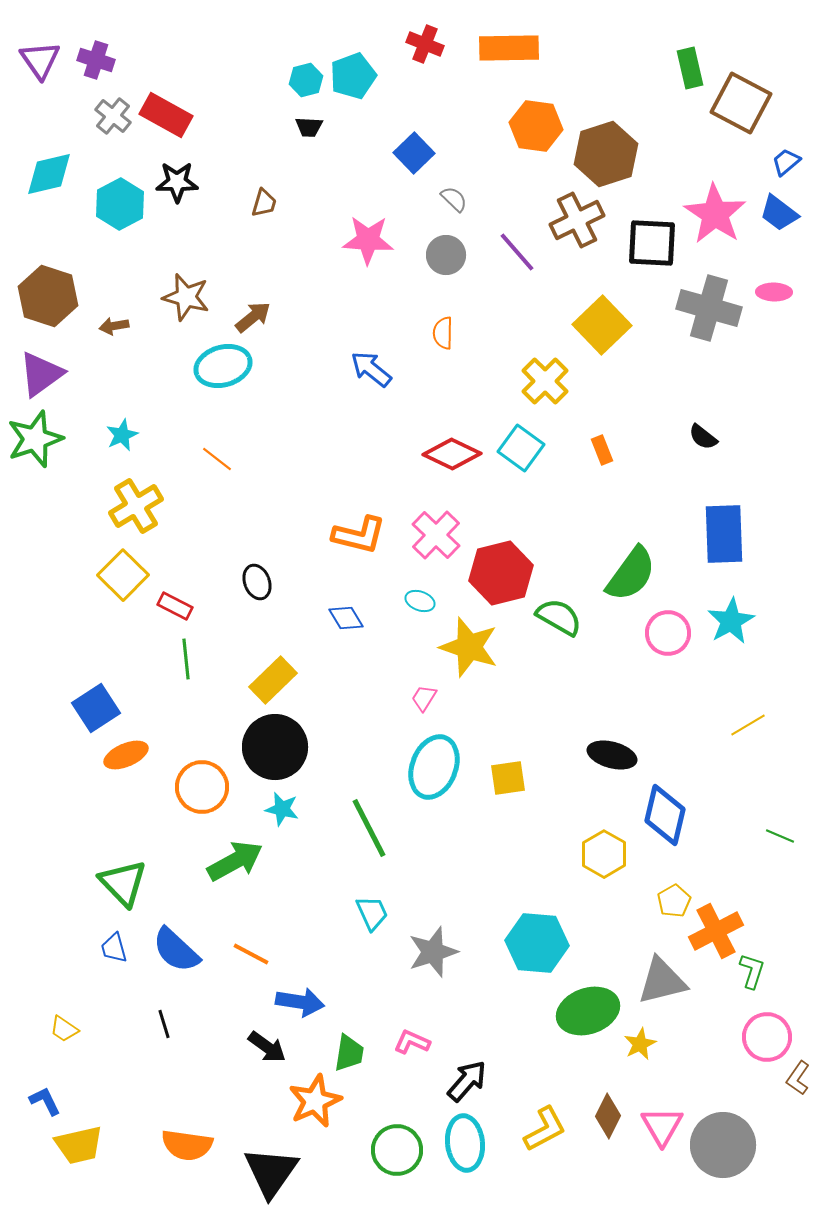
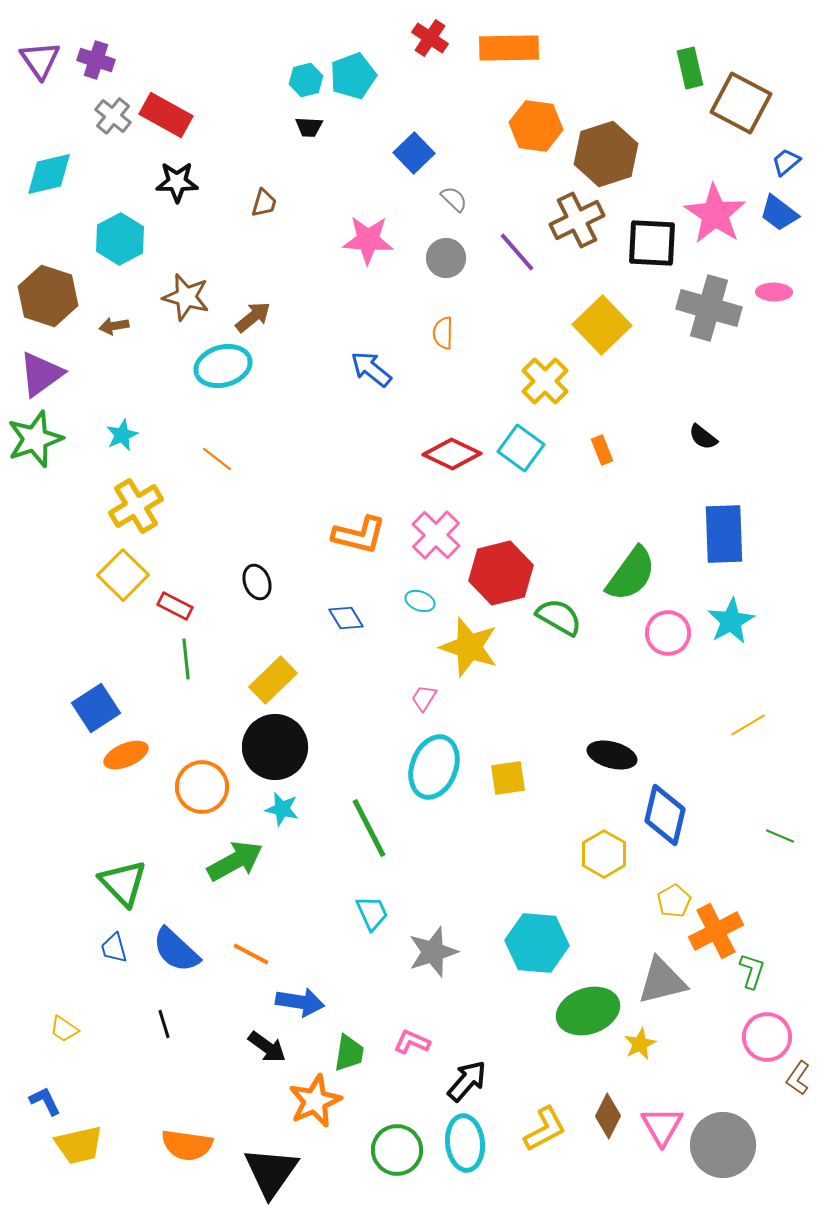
red cross at (425, 44): moved 5 px right, 6 px up; rotated 12 degrees clockwise
cyan hexagon at (120, 204): moved 35 px down
gray circle at (446, 255): moved 3 px down
